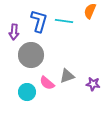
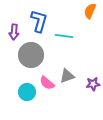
cyan line: moved 15 px down
purple star: rotated 16 degrees counterclockwise
